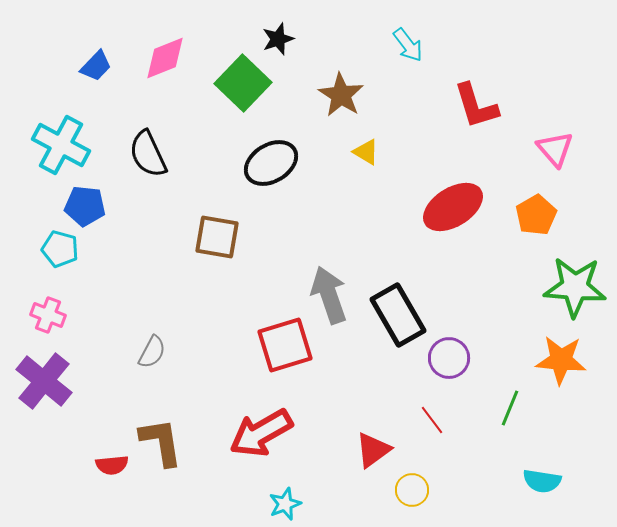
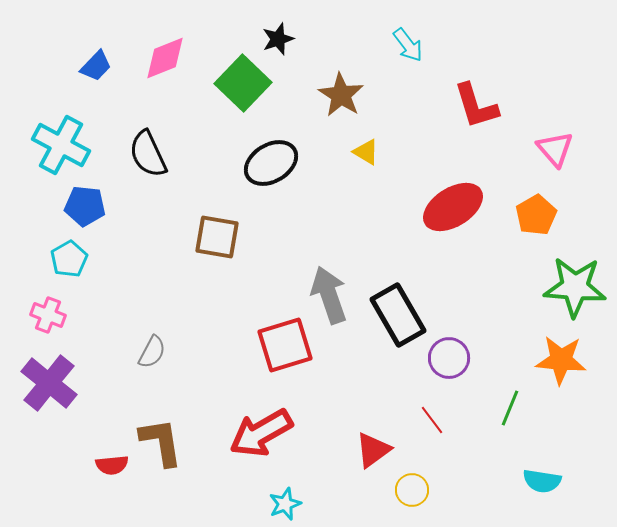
cyan pentagon: moved 9 px right, 10 px down; rotated 27 degrees clockwise
purple cross: moved 5 px right, 2 px down
